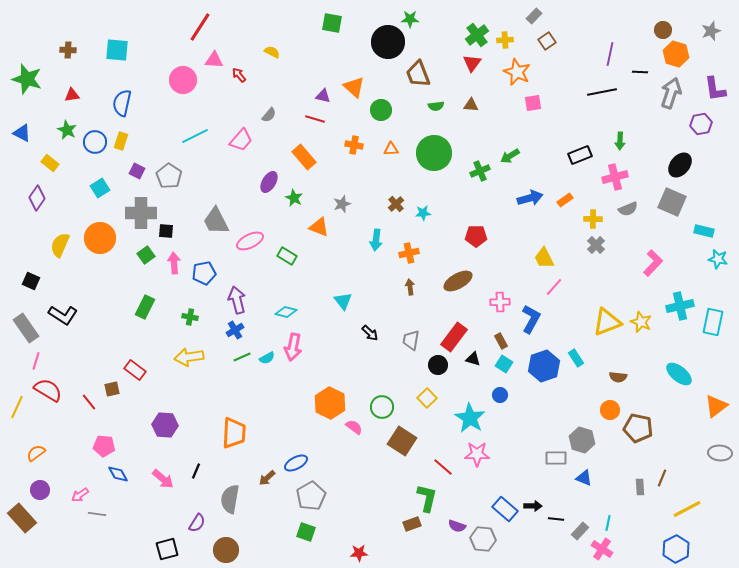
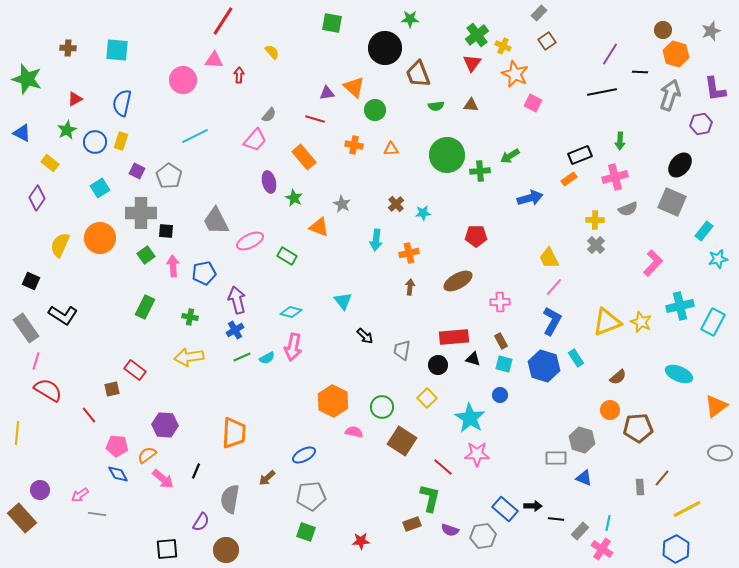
gray rectangle at (534, 16): moved 5 px right, 3 px up
red line at (200, 27): moved 23 px right, 6 px up
yellow cross at (505, 40): moved 2 px left, 6 px down; rotated 28 degrees clockwise
black circle at (388, 42): moved 3 px left, 6 px down
brown cross at (68, 50): moved 2 px up
yellow semicircle at (272, 52): rotated 21 degrees clockwise
purple line at (610, 54): rotated 20 degrees clockwise
orange star at (517, 72): moved 2 px left, 2 px down
red arrow at (239, 75): rotated 42 degrees clockwise
gray arrow at (671, 93): moved 1 px left, 2 px down
red triangle at (72, 95): moved 3 px right, 4 px down; rotated 21 degrees counterclockwise
purple triangle at (323, 96): moved 4 px right, 3 px up; rotated 21 degrees counterclockwise
pink square at (533, 103): rotated 36 degrees clockwise
green circle at (381, 110): moved 6 px left
green star at (67, 130): rotated 18 degrees clockwise
pink trapezoid at (241, 140): moved 14 px right
green circle at (434, 153): moved 13 px right, 2 px down
green cross at (480, 171): rotated 18 degrees clockwise
purple ellipse at (269, 182): rotated 45 degrees counterclockwise
orange rectangle at (565, 200): moved 4 px right, 21 px up
gray star at (342, 204): rotated 24 degrees counterclockwise
yellow cross at (593, 219): moved 2 px right, 1 px down
cyan rectangle at (704, 231): rotated 66 degrees counterclockwise
yellow trapezoid at (544, 258): moved 5 px right
cyan star at (718, 259): rotated 24 degrees counterclockwise
pink arrow at (174, 263): moved 1 px left, 3 px down
brown arrow at (410, 287): rotated 14 degrees clockwise
cyan diamond at (286, 312): moved 5 px right
blue L-shape at (531, 319): moved 21 px right, 2 px down
cyan rectangle at (713, 322): rotated 16 degrees clockwise
black arrow at (370, 333): moved 5 px left, 3 px down
red rectangle at (454, 337): rotated 48 degrees clockwise
gray trapezoid at (411, 340): moved 9 px left, 10 px down
cyan square at (504, 364): rotated 18 degrees counterclockwise
blue hexagon at (544, 366): rotated 24 degrees counterclockwise
cyan ellipse at (679, 374): rotated 16 degrees counterclockwise
brown semicircle at (618, 377): rotated 48 degrees counterclockwise
red line at (89, 402): moved 13 px down
orange hexagon at (330, 403): moved 3 px right, 2 px up
yellow line at (17, 407): moved 26 px down; rotated 20 degrees counterclockwise
pink semicircle at (354, 427): moved 5 px down; rotated 24 degrees counterclockwise
brown pentagon at (638, 428): rotated 16 degrees counterclockwise
pink pentagon at (104, 446): moved 13 px right
orange semicircle at (36, 453): moved 111 px right, 2 px down
blue ellipse at (296, 463): moved 8 px right, 8 px up
brown line at (662, 478): rotated 18 degrees clockwise
gray pentagon at (311, 496): rotated 24 degrees clockwise
green L-shape at (427, 498): moved 3 px right
purple semicircle at (197, 523): moved 4 px right, 1 px up
purple semicircle at (457, 526): moved 7 px left, 4 px down
gray hexagon at (483, 539): moved 3 px up; rotated 15 degrees counterclockwise
black square at (167, 549): rotated 10 degrees clockwise
red star at (359, 553): moved 2 px right, 12 px up
